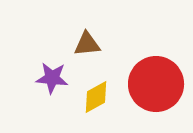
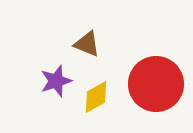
brown triangle: rotated 28 degrees clockwise
purple star: moved 4 px right, 3 px down; rotated 24 degrees counterclockwise
